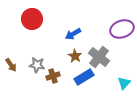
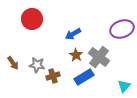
brown star: moved 1 px right, 1 px up
brown arrow: moved 2 px right, 2 px up
cyan triangle: moved 3 px down
